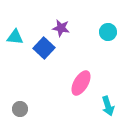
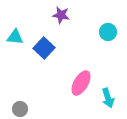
purple star: moved 13 px up
cyan arrow: moved 8 px up
